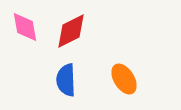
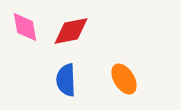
red diamond: rotated 15 degrees clockwise
